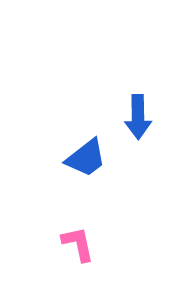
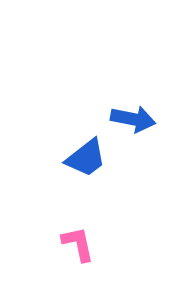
blue arrow: moved 5 px left, 2 px down; rotated 78 degrees counterclockwise
